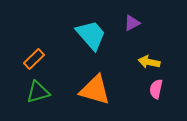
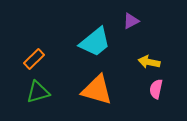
purple triangle: moved 1 px left, 2 px up
cyan trapezoid: moved 4 px right, 7 px down; rotated 92 degrees clockwise
orange triangle: moved 2 px right
